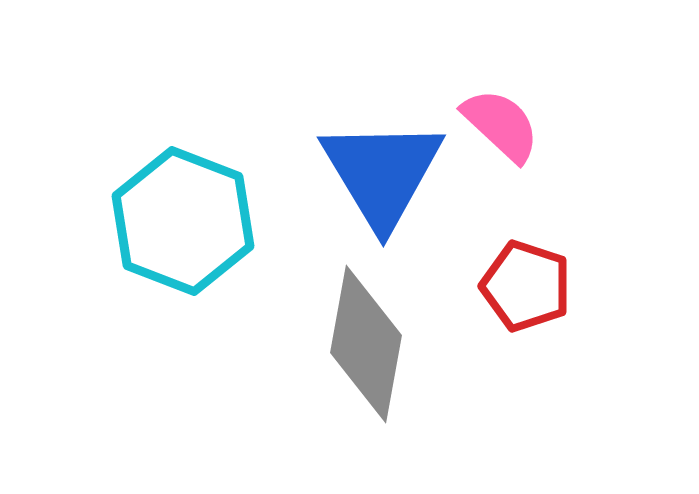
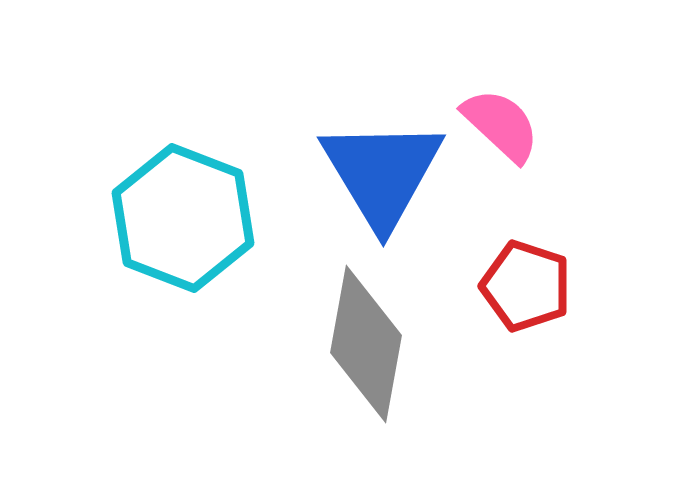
cyan hexagon: moved 3 px up
